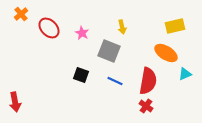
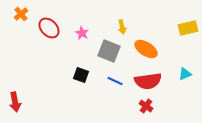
yellow rectangle: moved 13 px right, 2 px down
orange ellipse: moved 20 px left, 4 px up
red semicircle: rotated 72 degrees clockwise
